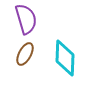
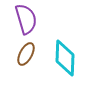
brown ellipse: moved 1 px right
